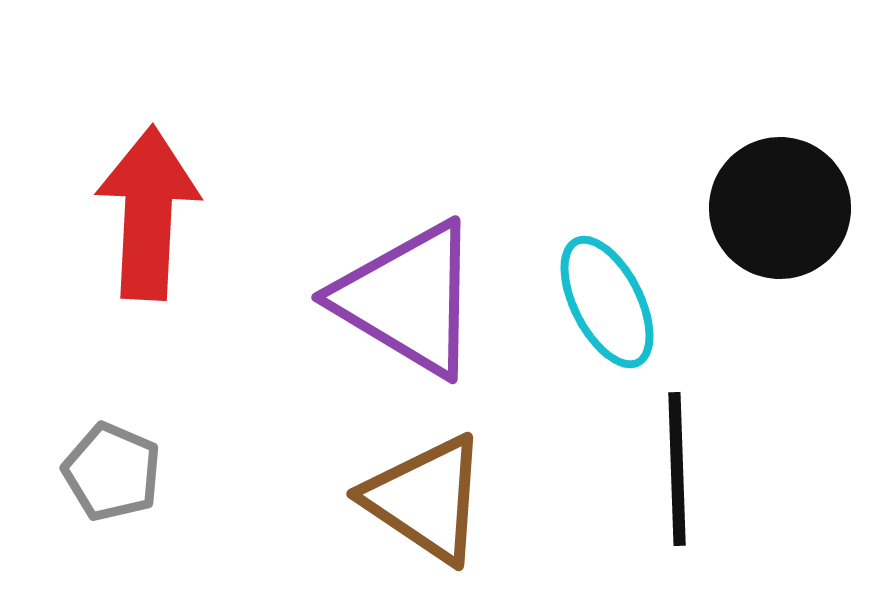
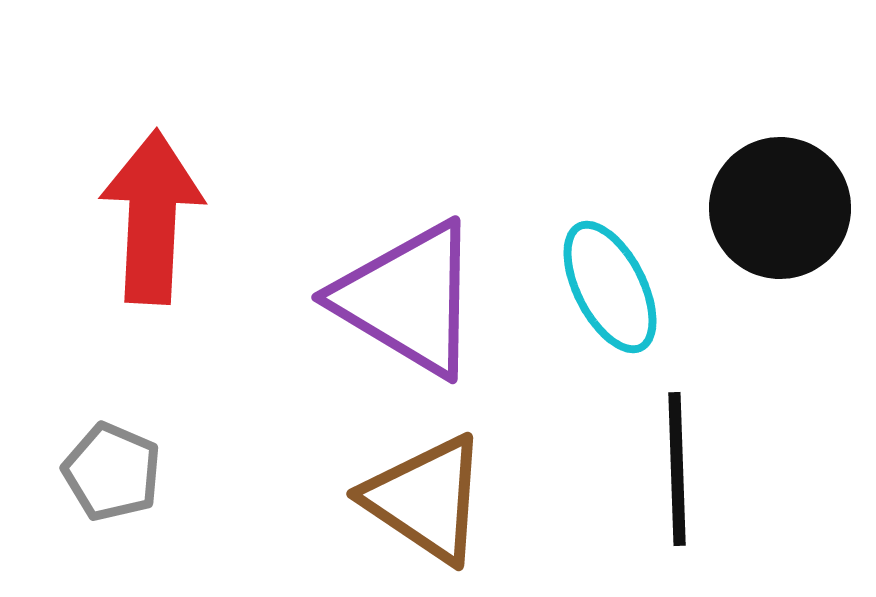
red arrow: moved 4 px right, 4 px down
cyan ellipse: moved 3 px right, 15 px up
